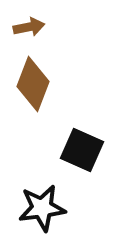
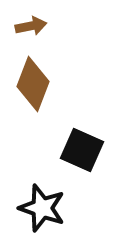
brown arrow: moved 2 px right, 1 px up
black star: rotated 27 degrees clockwise
